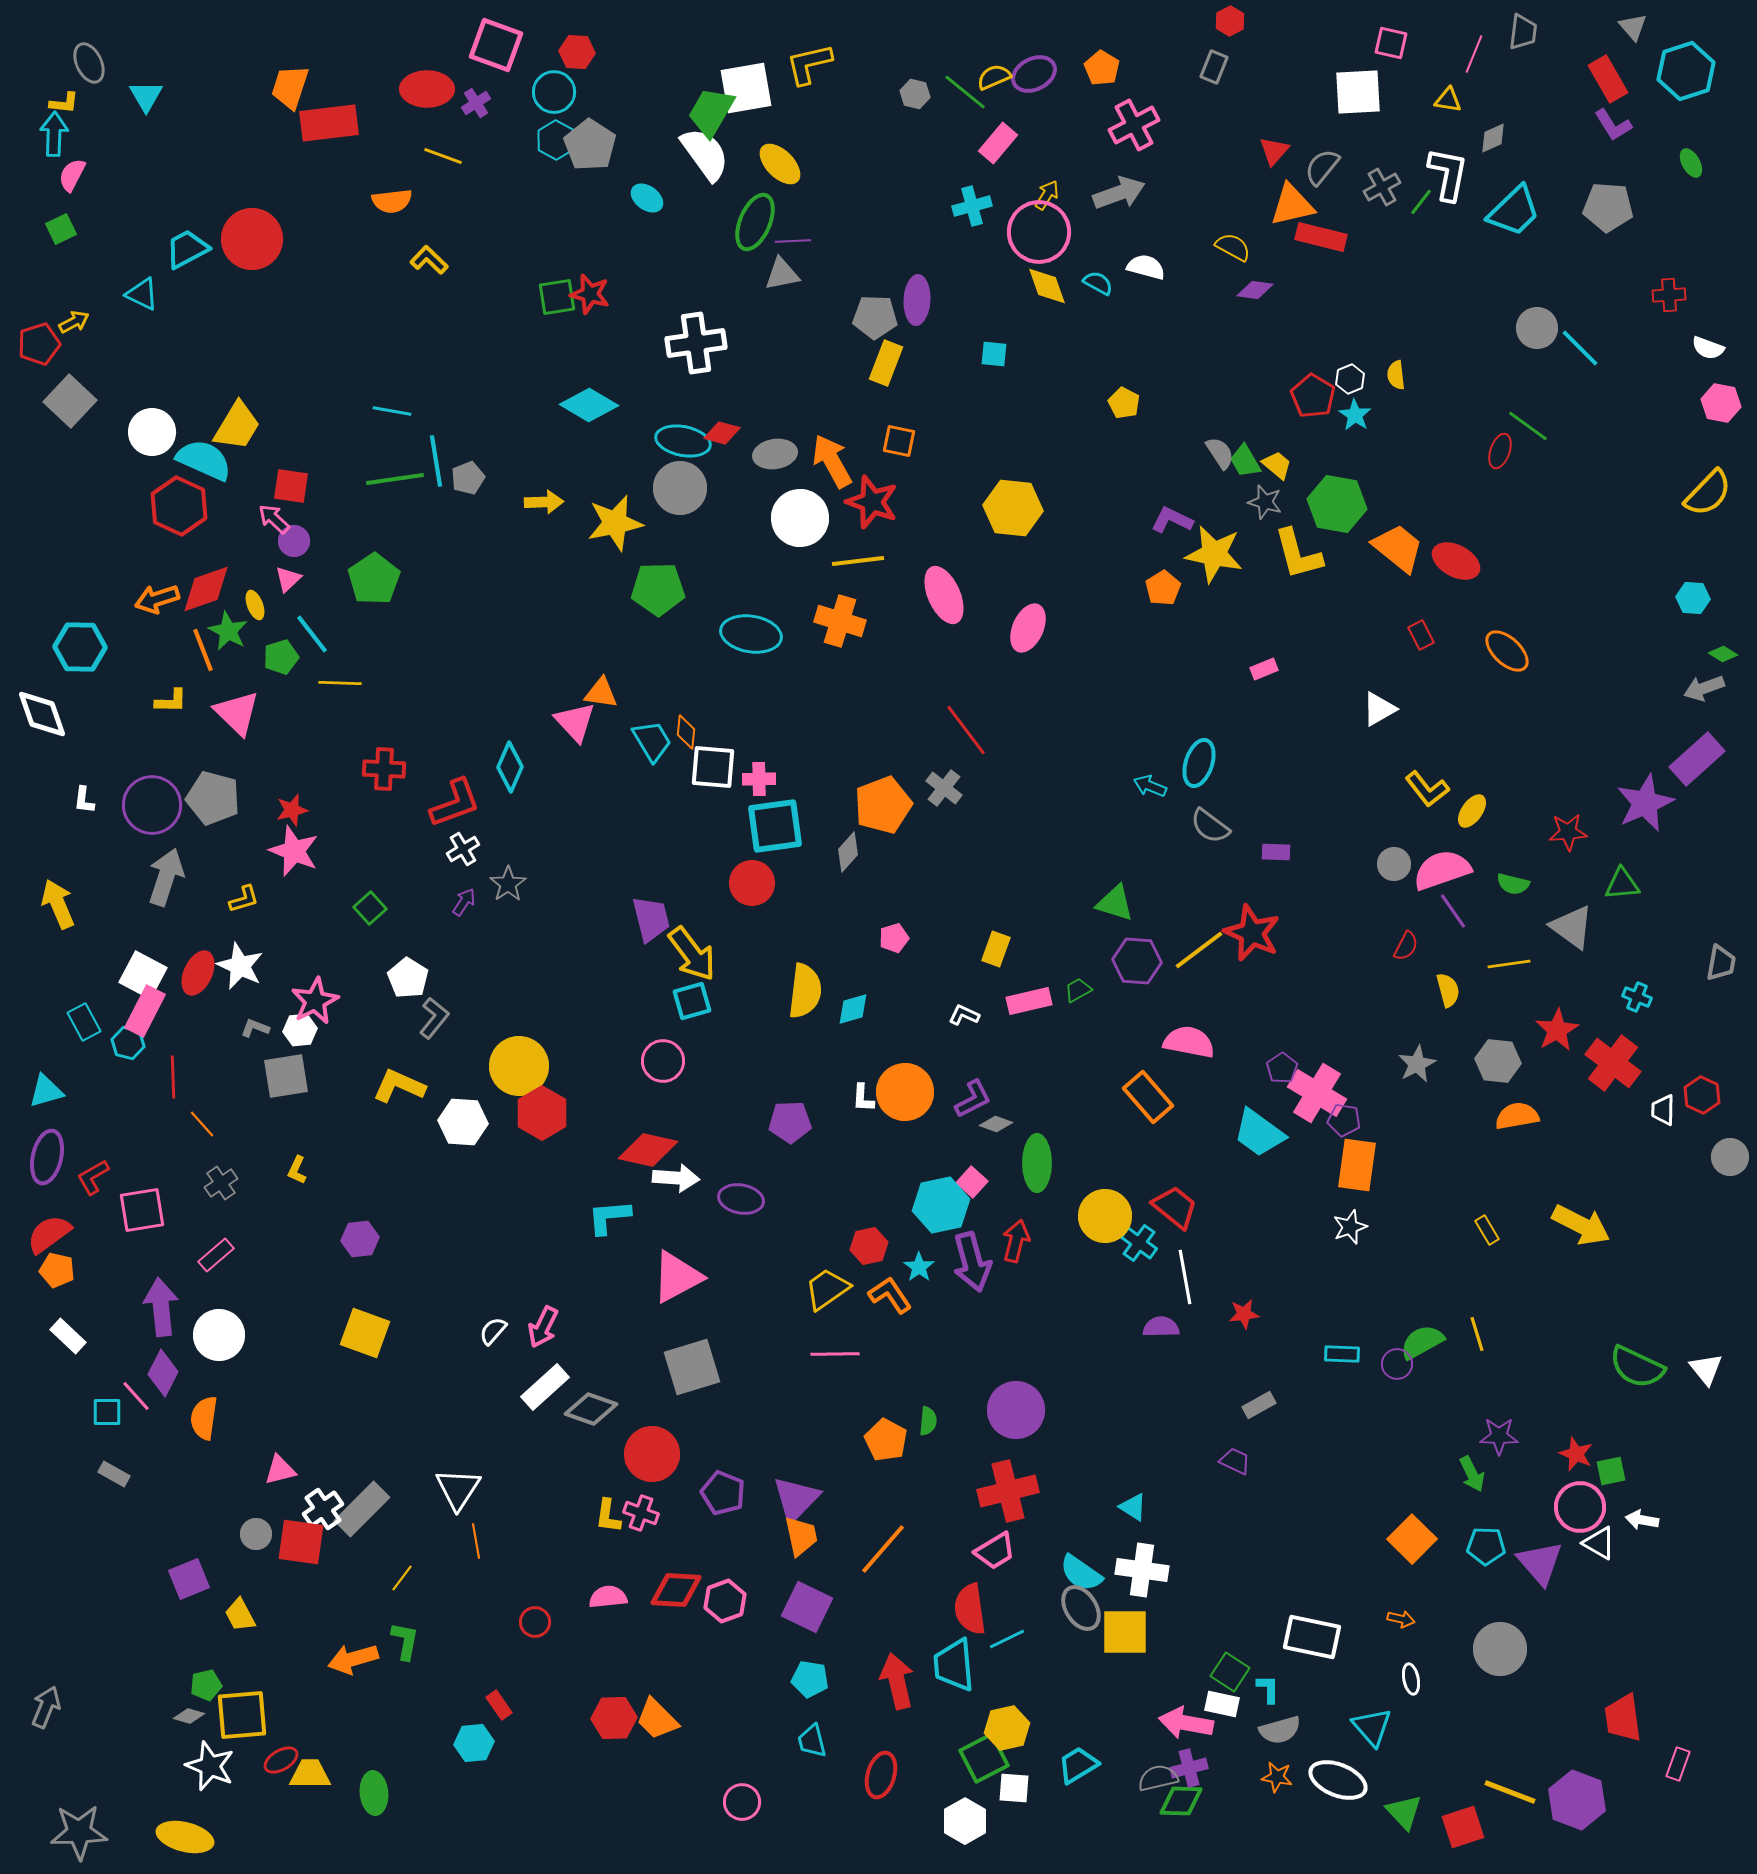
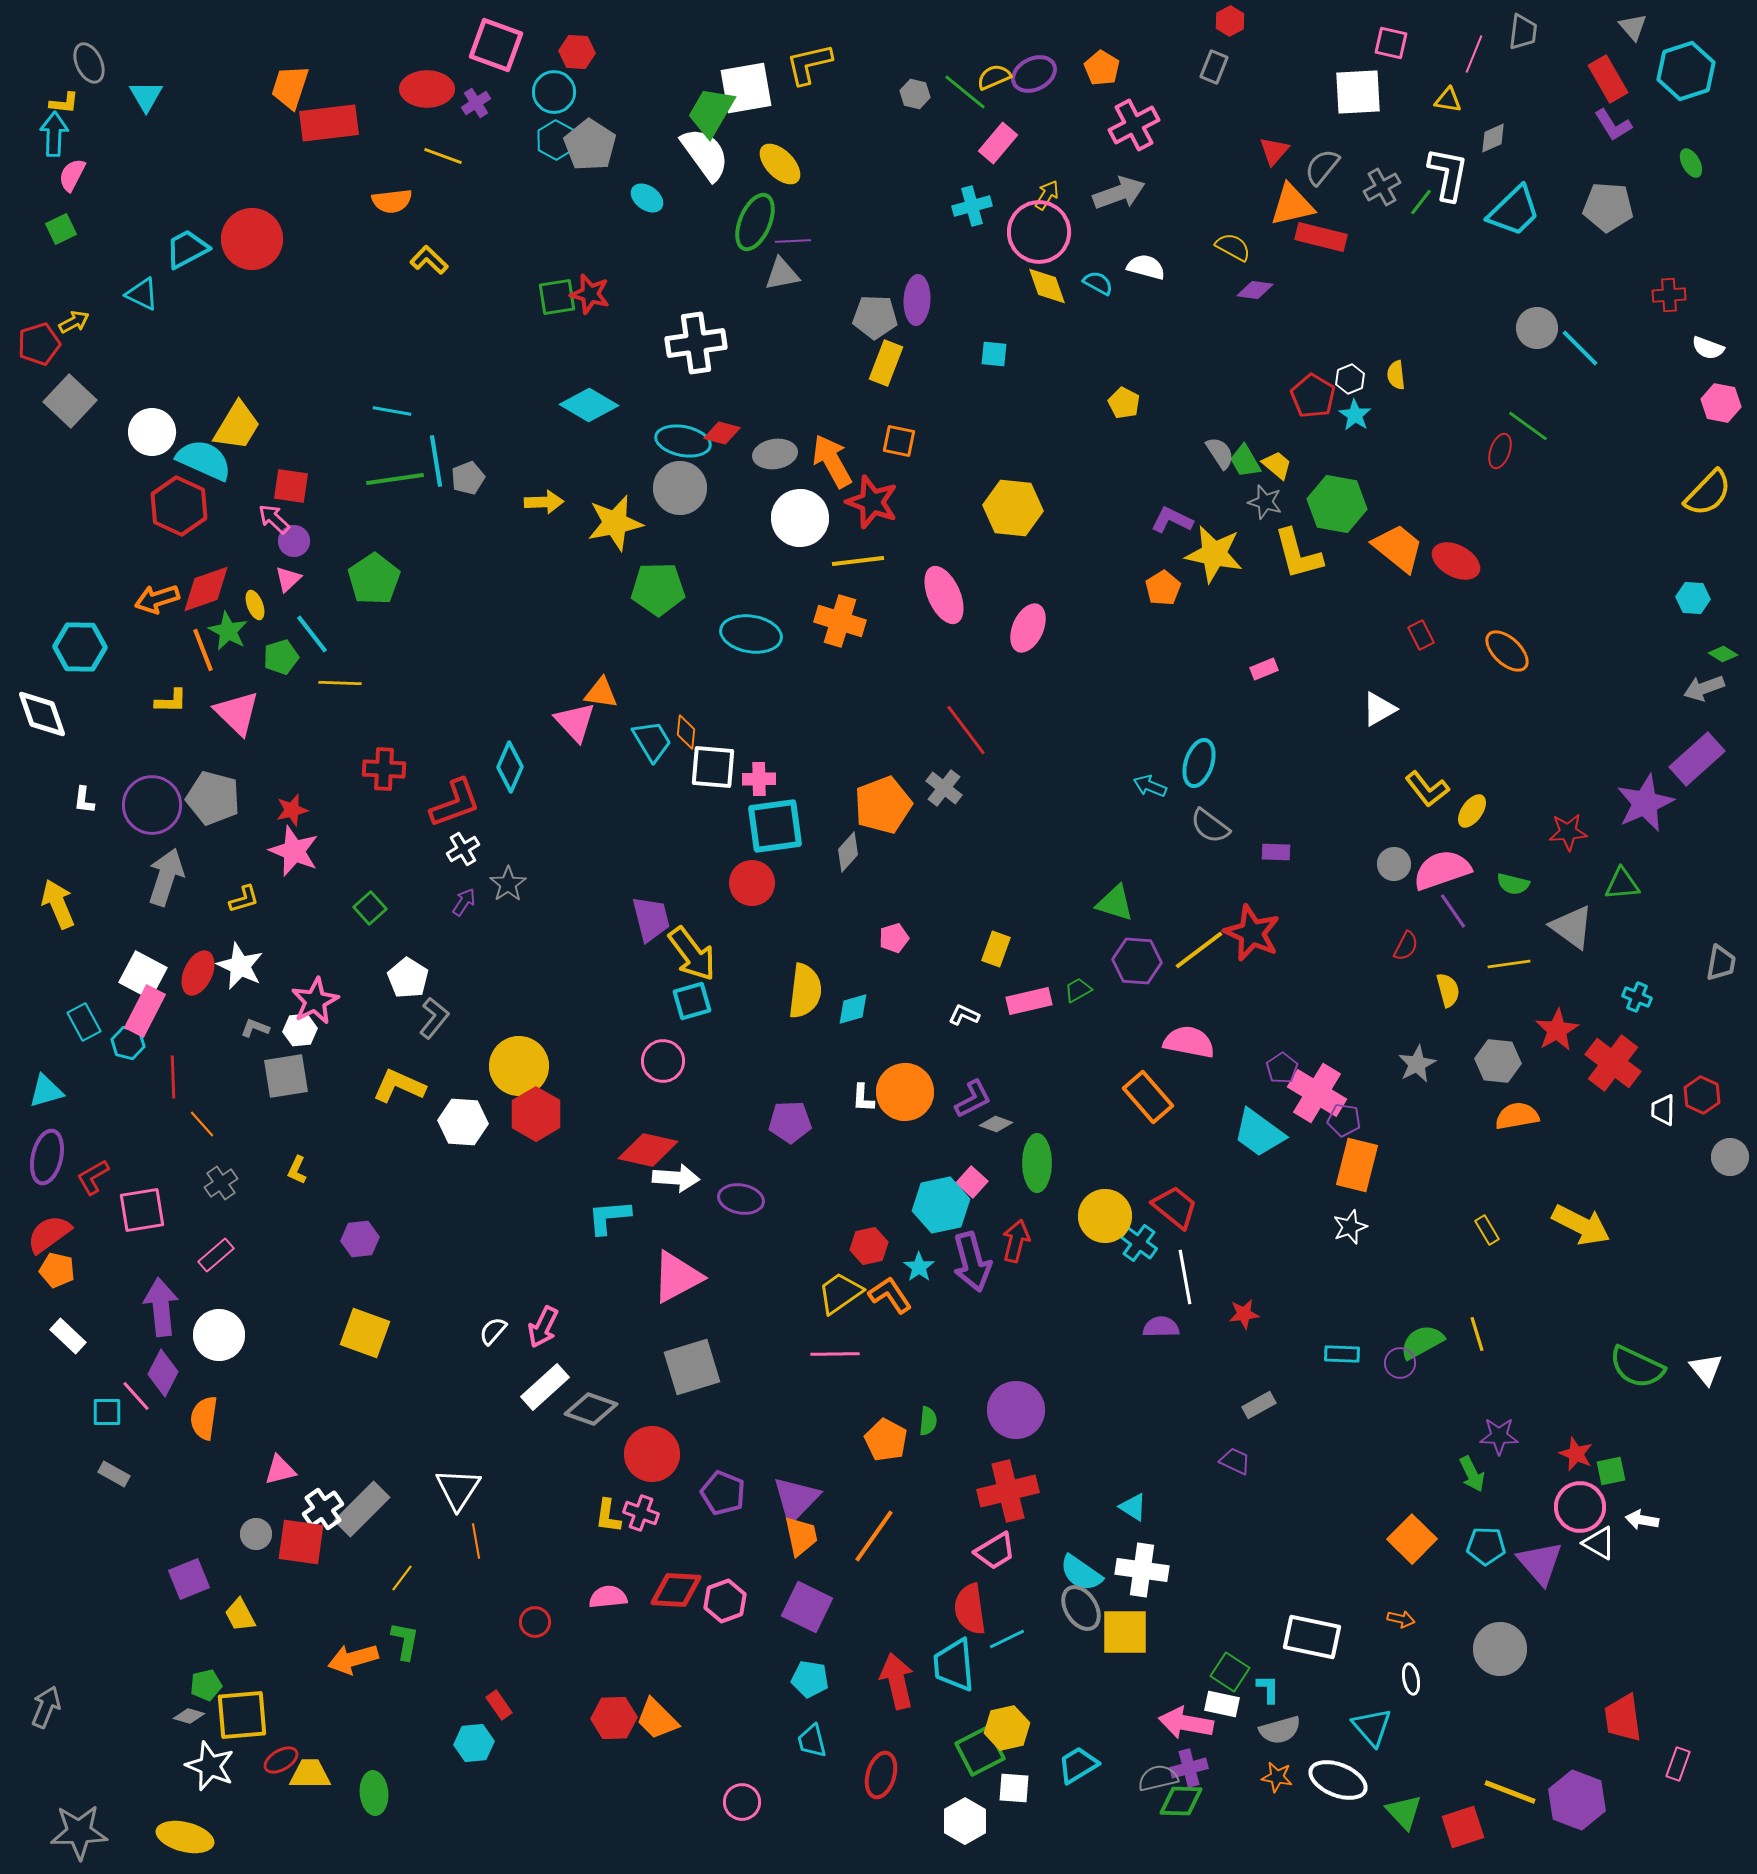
red hexagon at (542, 1113): moved 6 px left, 1 px down
orange rectangle at (1357, 1165): rotated 6 degrees clockwise
yellow trapezoid at (827, 1289): moved 13 px right, 4 px down
purple circle at (1397, 1364): moved 3 px right, 1 px up
orange line at (883, 1549): moved 9 px left, 13 px up; rotated 6 degrees counterclockwise
green square at (984, 1758): moved 4 px left, 7 px up
